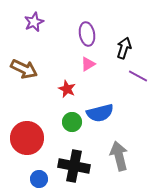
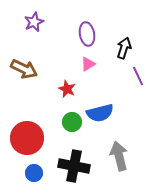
purple line: rotated 36 degrees clockwise
blue circle: moved 5 px left, 6 px up
